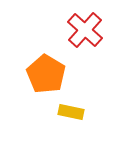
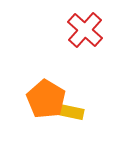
orange pentagon: moved 25 px down
